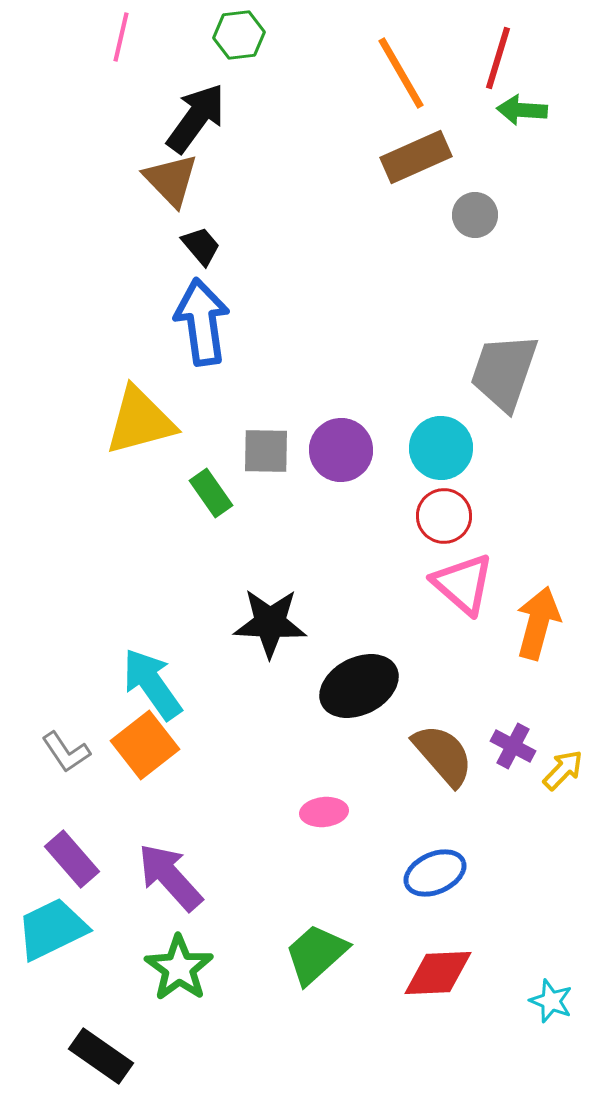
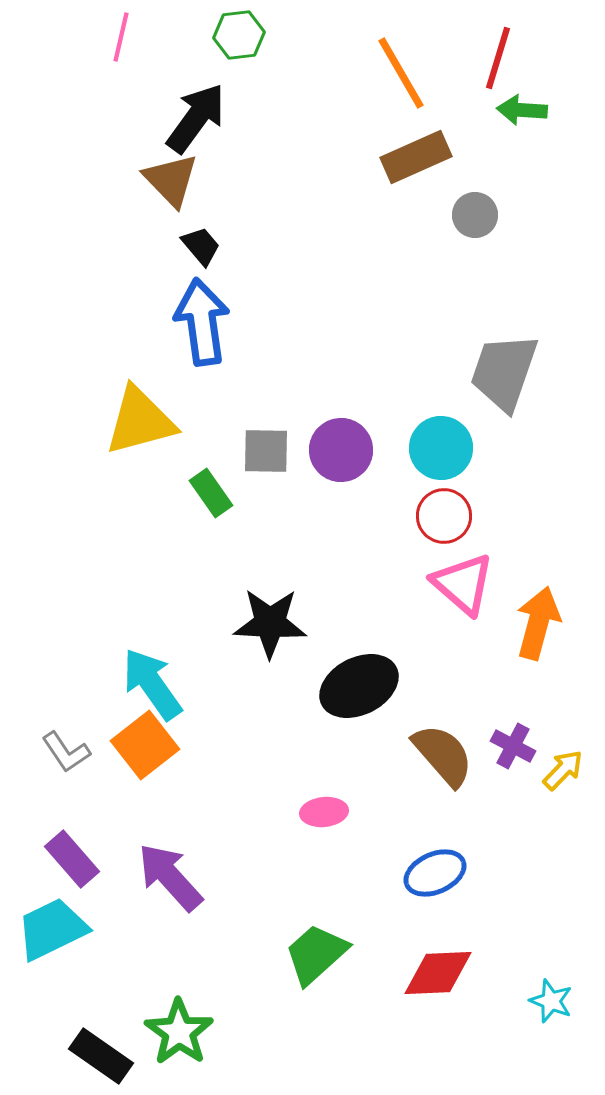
green star: moved 64 px down
